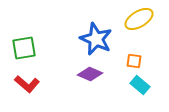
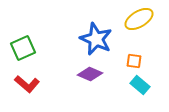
green square: moved 1 px left; rotated 15 degrees counterclockwise
